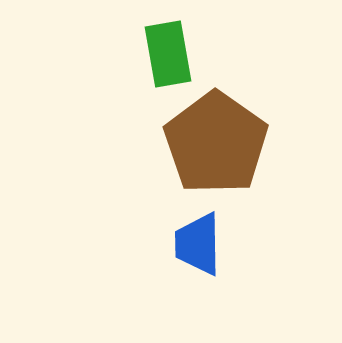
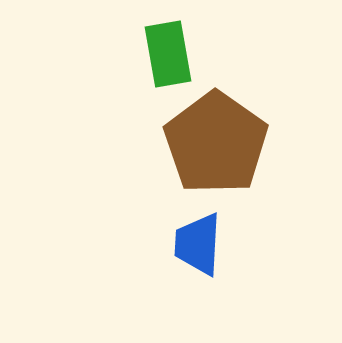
blue trapezoid: rotated 4 degrees clockwise
